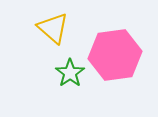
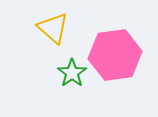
green star: moved 2 px right
